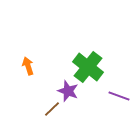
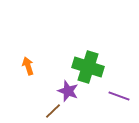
green cross: rotated 20 degrees counterclockwise
brown line: moved 1 px right, 2 px down
